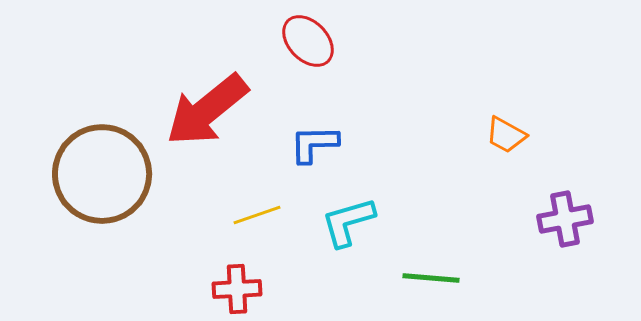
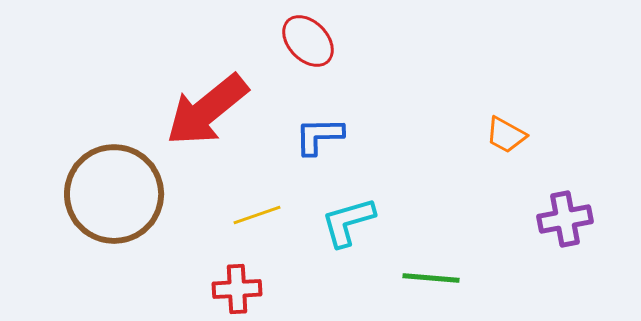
blue L-shape: moved 5 px right, 8 px up
brown circle: moved 12 px right, 20 px down
